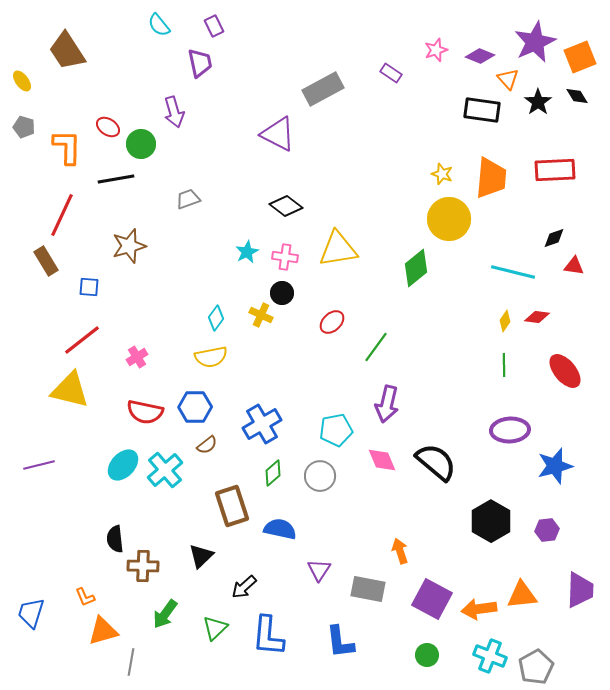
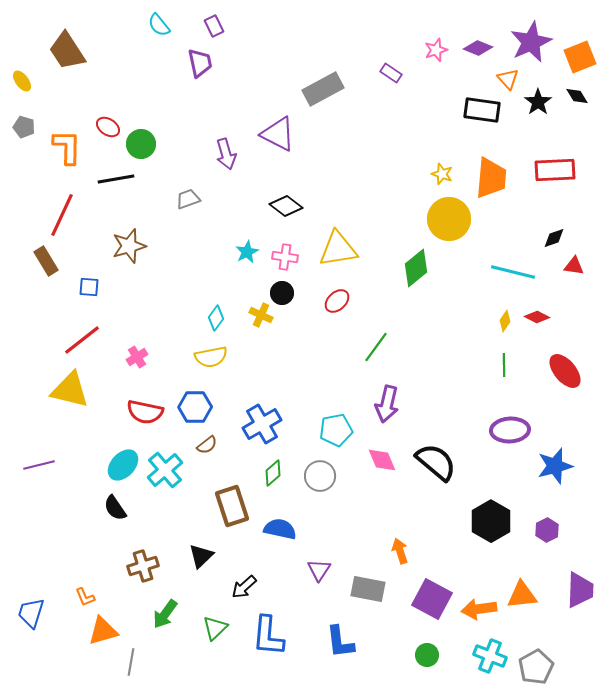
purple star at (535, 42): moved 4 px left
purple diamond at (480, 56): moved 2 px left, 8 px up
purple arrow at (174, 112): moved 52 px right, 42 px down
red diamond at (537, 317): rotated 20 degrees clockwise
red ellipse at (332, 322): moved 5 px right, 21 px up
purple hexagon at (547, 530): rotated 20 degrees counterclockwise
black semicircle at (115, 539): moved 31 px up; rotated 28 degrees counterclockwise
brown cross at (143, 566): rotated 20 degrees counterclockwise
